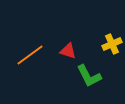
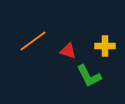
yellow cross: moved 7 px left, 2 px down; rotated 24 degrees clockwise
orange line: moved 3 px right, 14 px up
